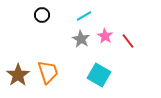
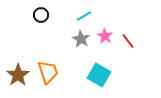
black circle: moved 1 px left
